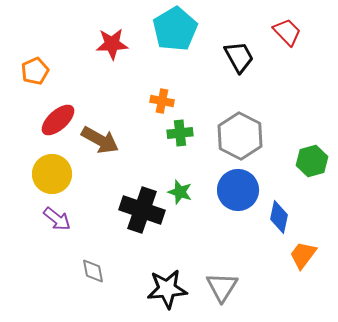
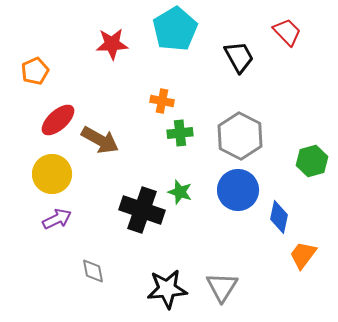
purple arrow: rotated 64 degrees counterclockwise
